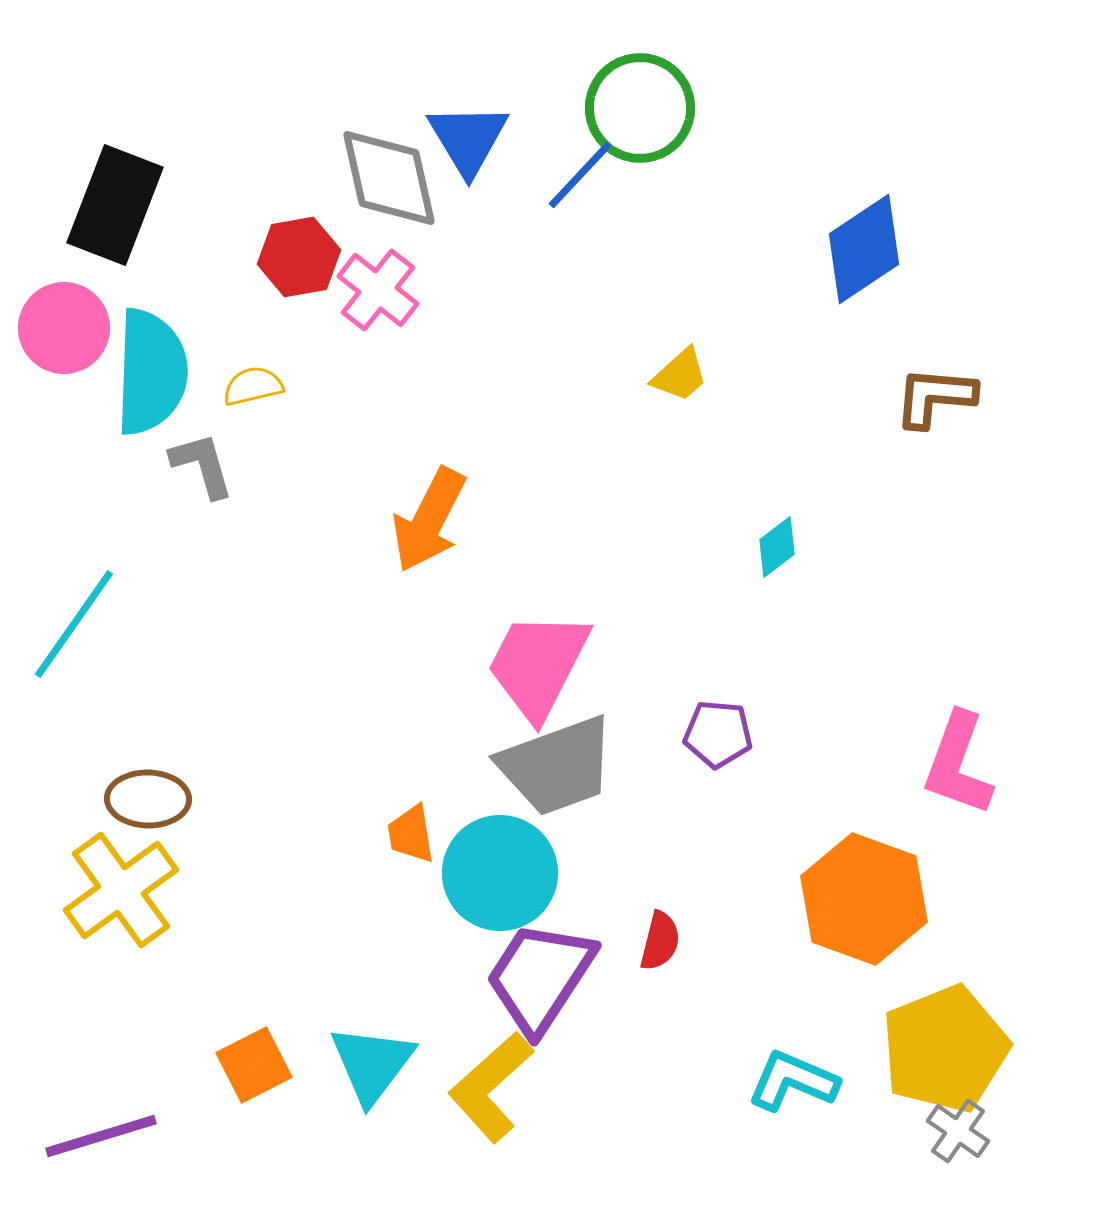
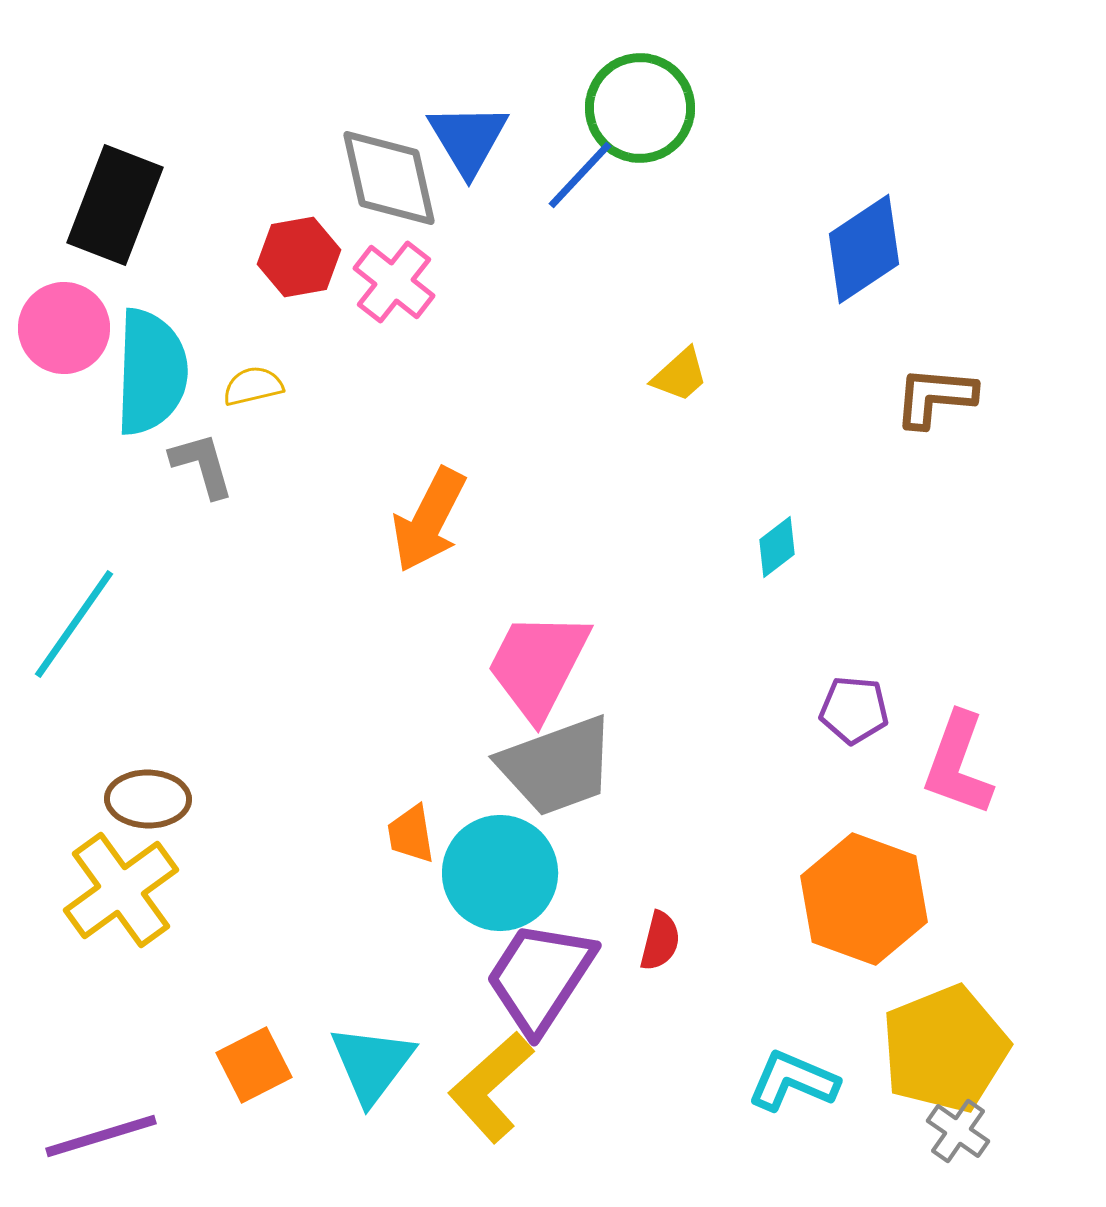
pink cross: moved 16 px right, 8 px up
purple pentagon: moved 136 px right, 24 px up
